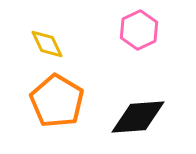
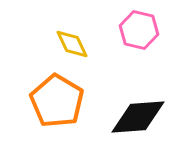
pink hexagon: rotated 21 degrees counterclockwise
yellow diamond: moved 25 px right
